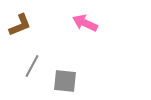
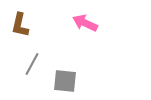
brown L-shape: rotated 125 degrees clockwise
gray line: moved 2 px up
